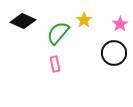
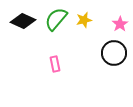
yellow star: rotated 21 degrees clockwise
green semicircle: moved 2 px left, 14 px up
